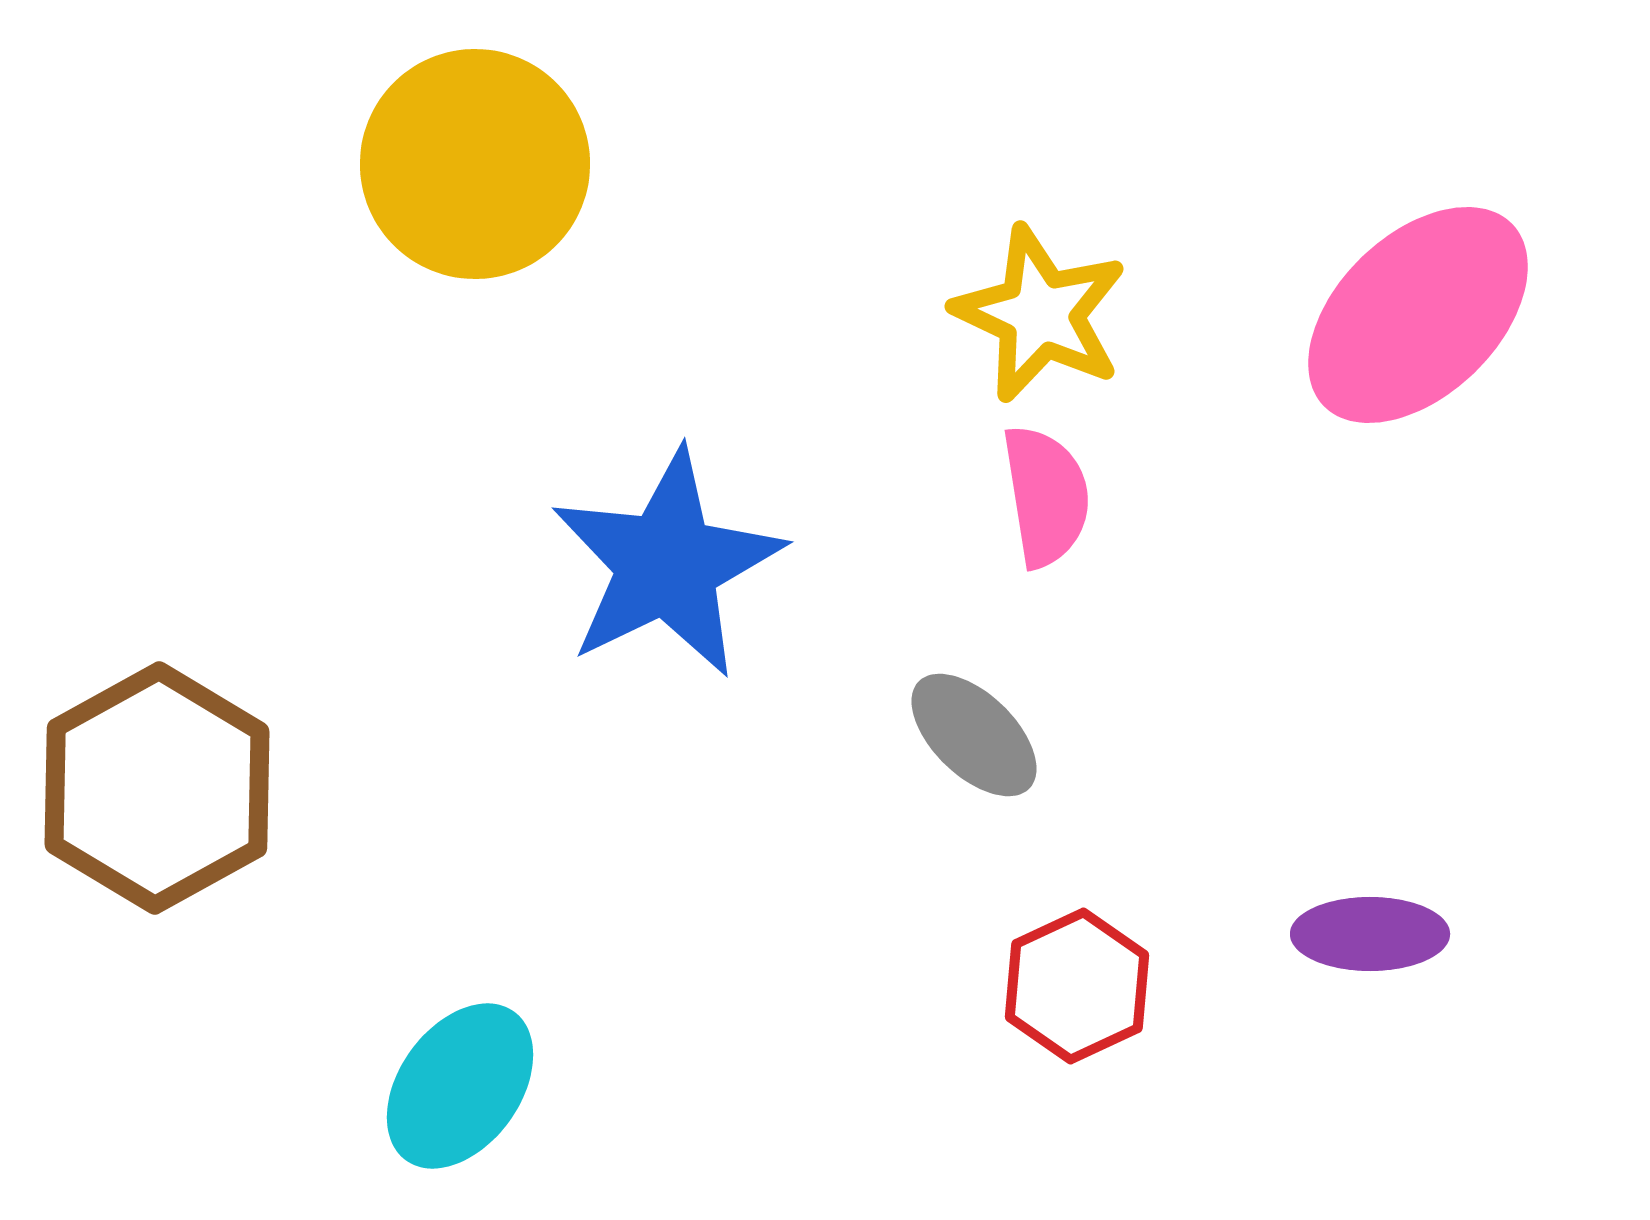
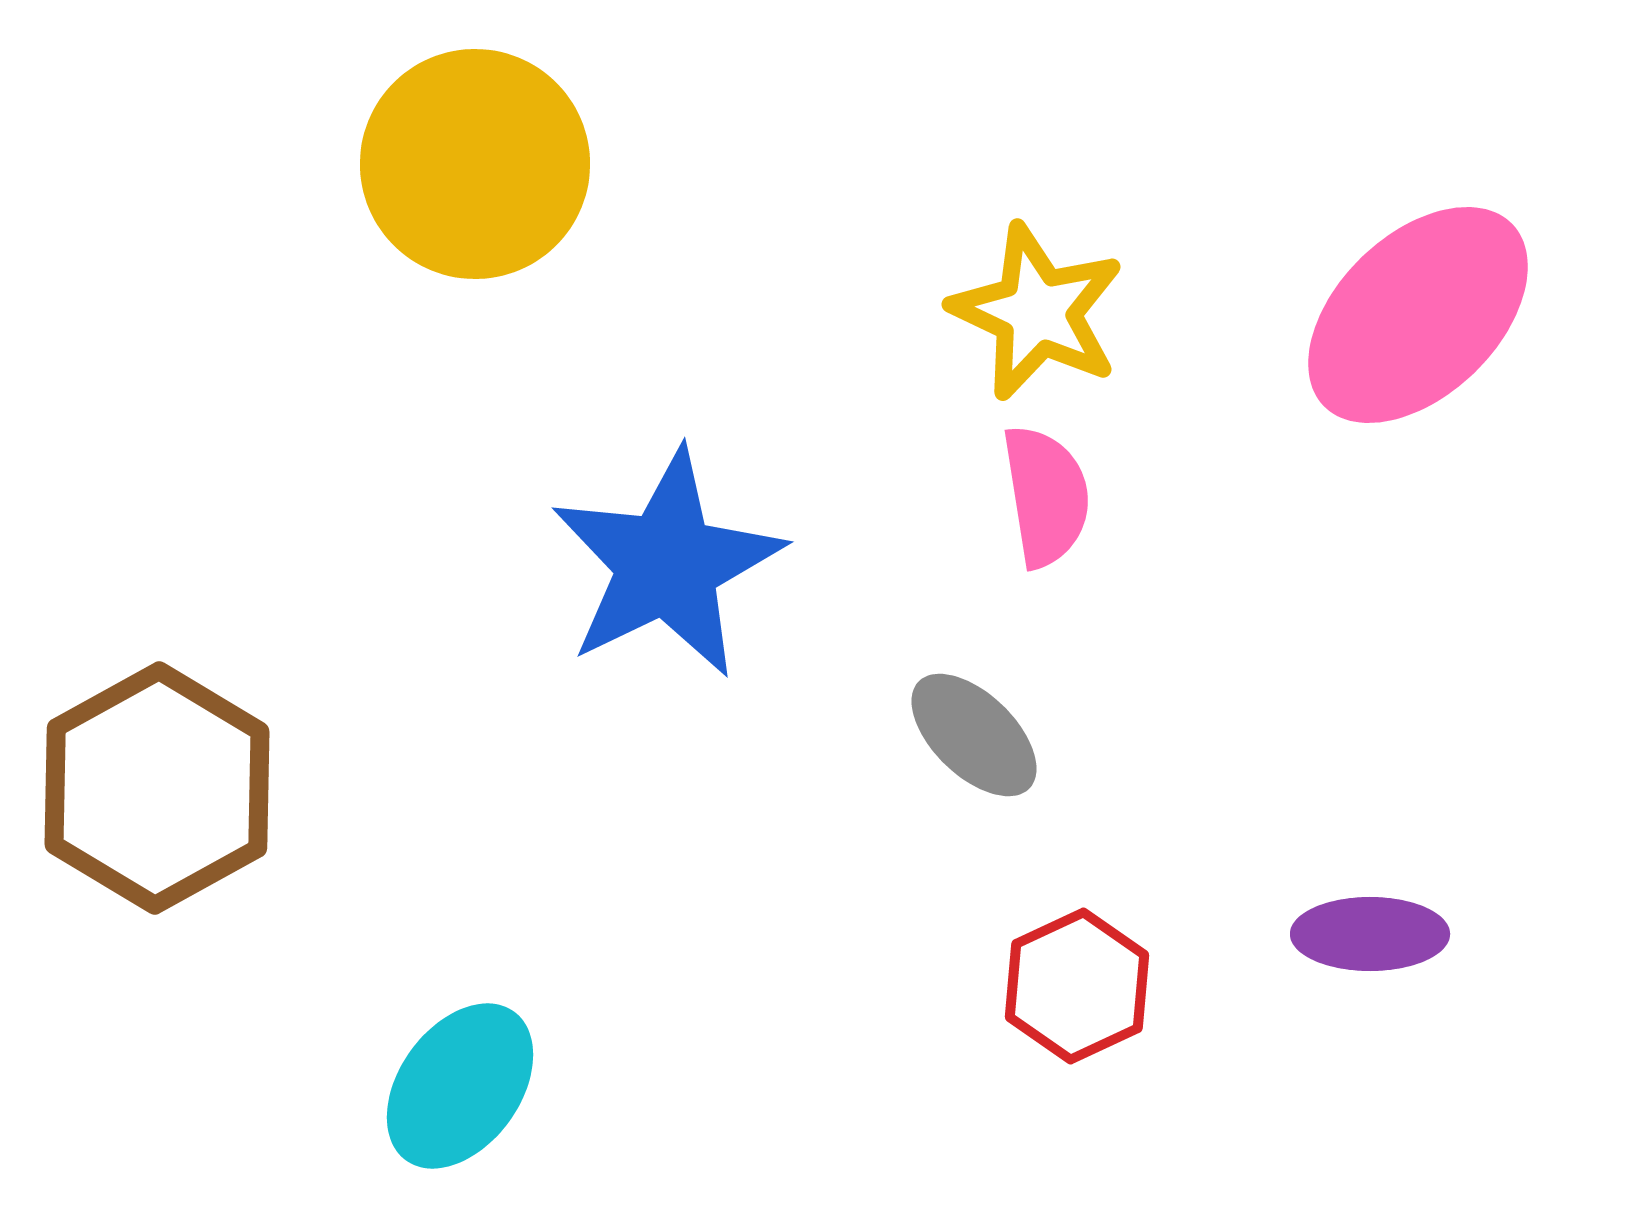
yellow star: moved 3 px left, 2 px up
